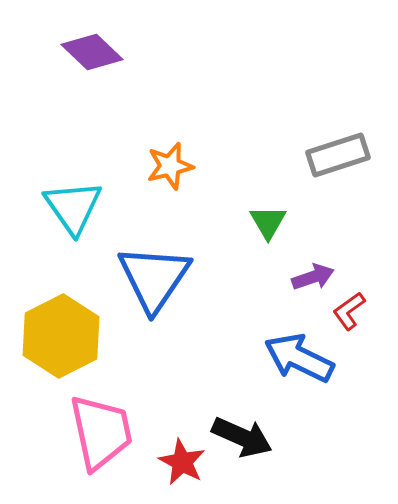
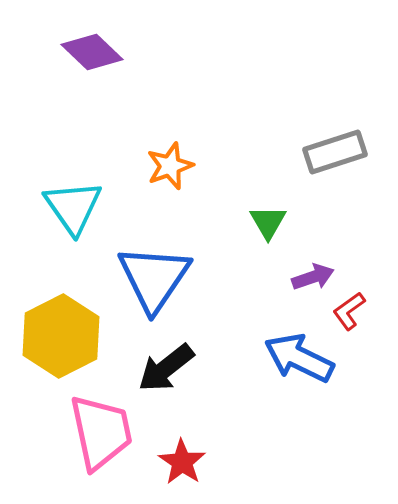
gray rectangle: moved 3 px left, 3 px up
orange star: rotated 6 degrees counterclockwise
black arrow: moved 76 px left, 69 px up; rotated 118 degrees clockwise
red star: rotated 6 degrees clockwise
